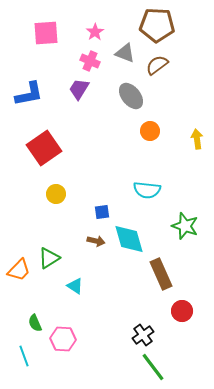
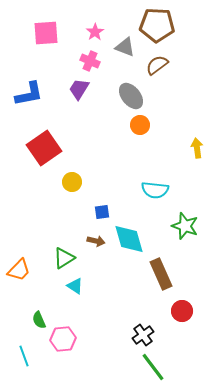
gray triangle: moved 6 px up
orange circle: moved 10 px left, 6 px up
yellow arrow: moved 9 px down
cyan semicircle: moved 8 px right
yellow circle: moved 16 px right, 12 px up
green triangle: moved 15 px right
green semicircle: moved 4 px right, 3 px up
pink hexagon: rotated 10 degrees counterclockwise
